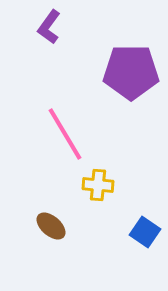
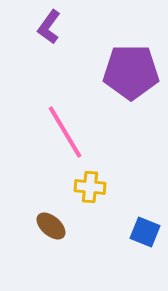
pink line: moved 2 px up
yellow cross: moved 8 px left, 2 px down
blue square: rotated 12 degrees counterclockwise
